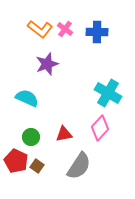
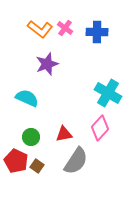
pink cross: moved 1 px up
gray semicircle: moved 3 px left, 5 px up
